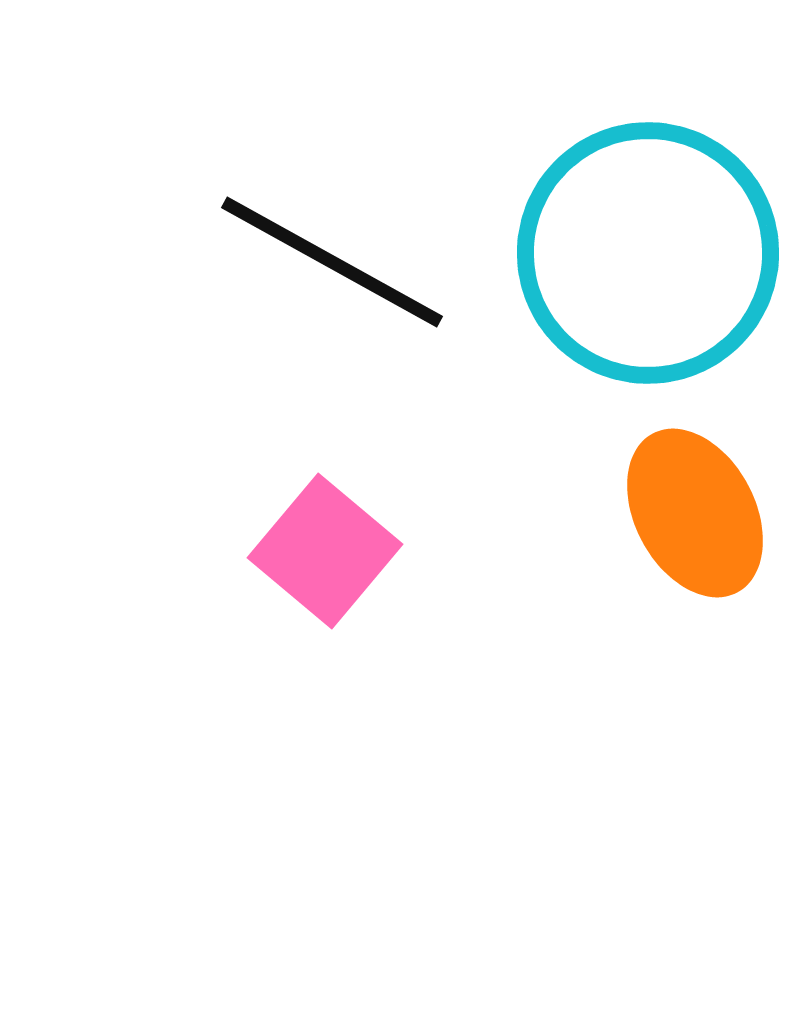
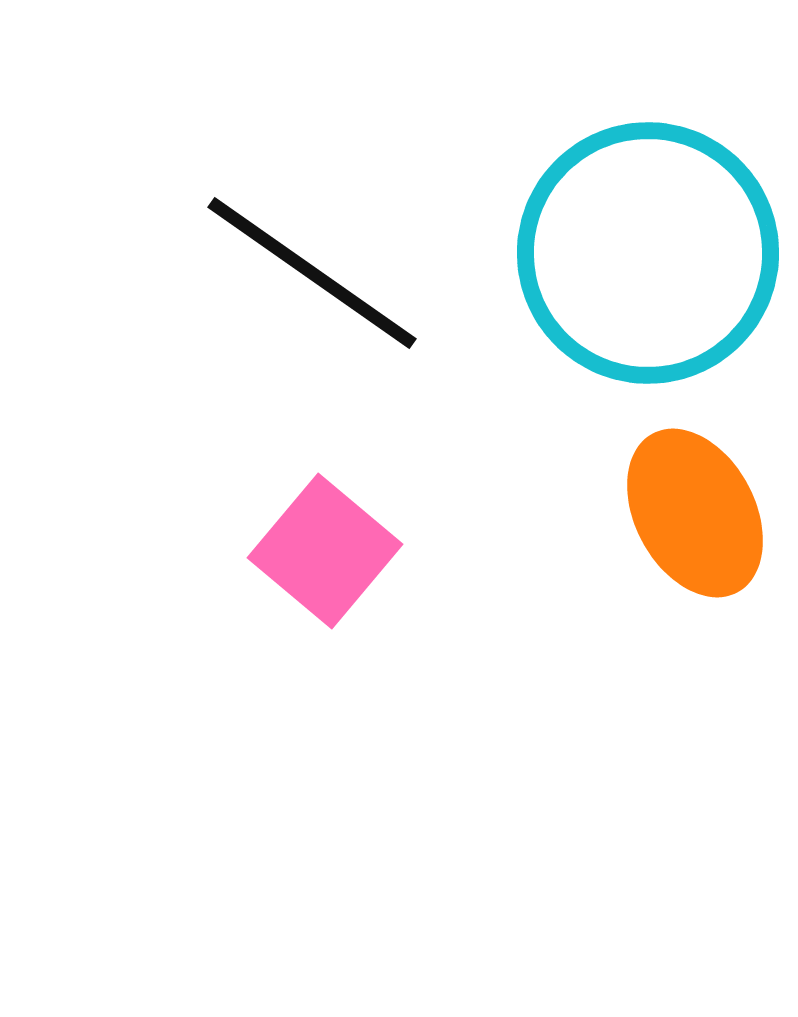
black line: moved 20 px left, 11 px down; rotated 6 degrees clockwise
